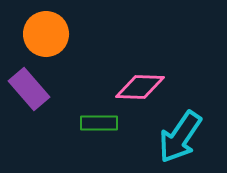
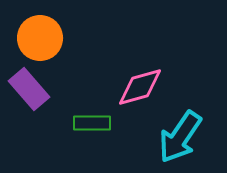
orange circle: moved 6 px left, 4 px down
pink diamond: rotated 18 degrees counterclockwise
green rectangle: moved 7 px left
